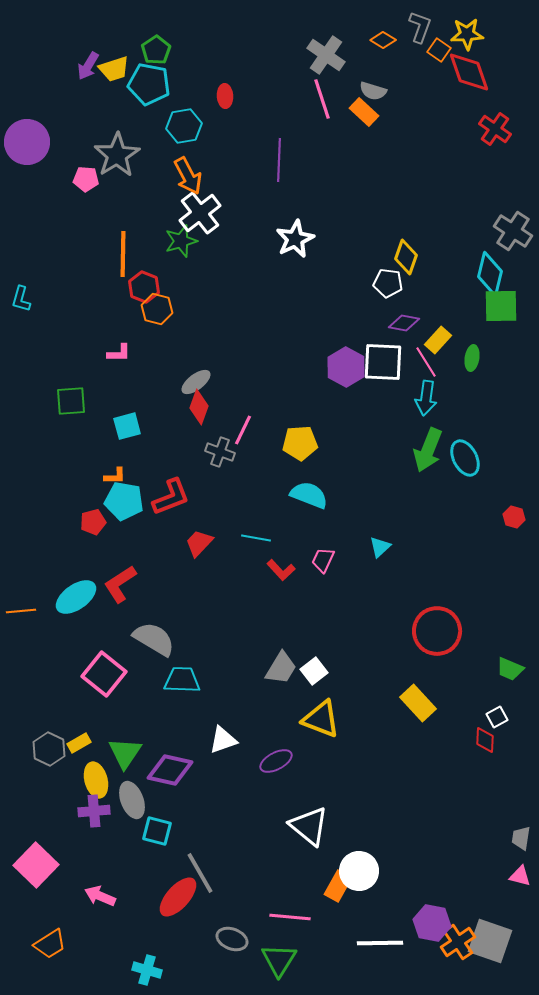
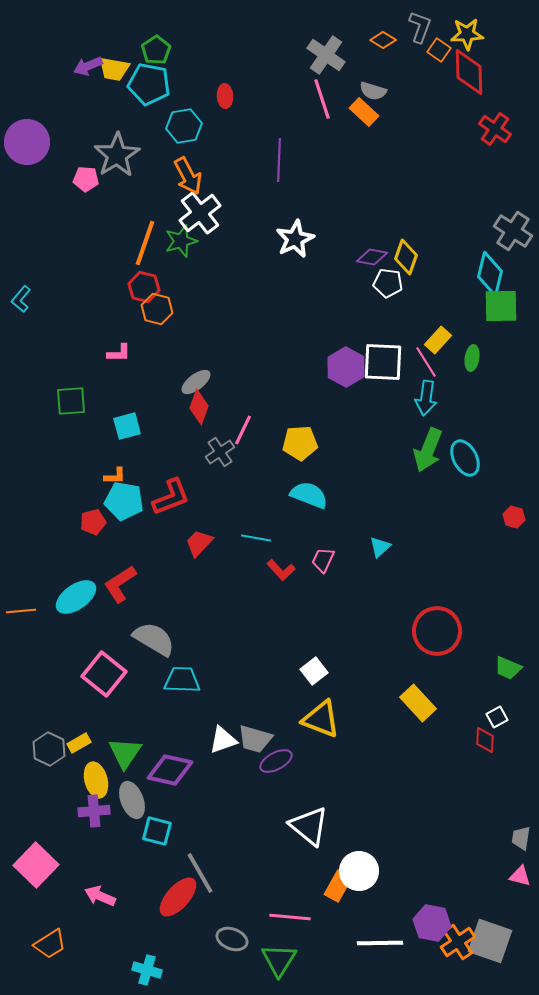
purple arrow at (88, 66): rotated 36 degrees clockwise
yellow trapezoid at (114, 69): rotated 28 degrees clockwise
red diamond at (469, 72): rotated 18 degrees clockwise
orange line at (123, 254): moved 22 px right, 11 px up; rotated 18 degrees clockwise
red hexagon at (144, 287): rotated 8 degrees counterclockwise
cyan L-shape at (21, 299): rotated 24 degrees clockwise
purple diamond at (404, 323): moved 32 px left, 66 px up
gray cross at (220, 452): rotated 36 degrees clockwise
gray trapezoid at (281, 668): moved 26 px left, 71 px down; rotated 75 degrees clockwise
green trapezoid at (510, 669): moved 2 px left, 1 px up
